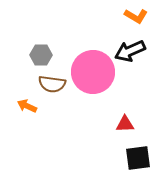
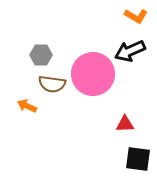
pink circle: moved 2 px down
black square: moved 1 px down; rotated 16 degrees clockwise
